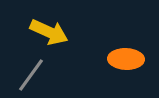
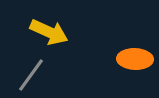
orange ellipse: moved 9 px right
